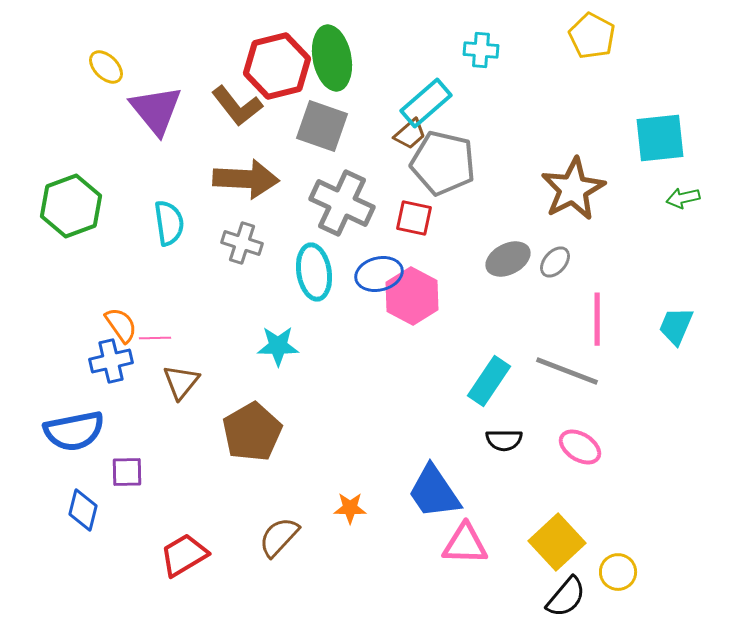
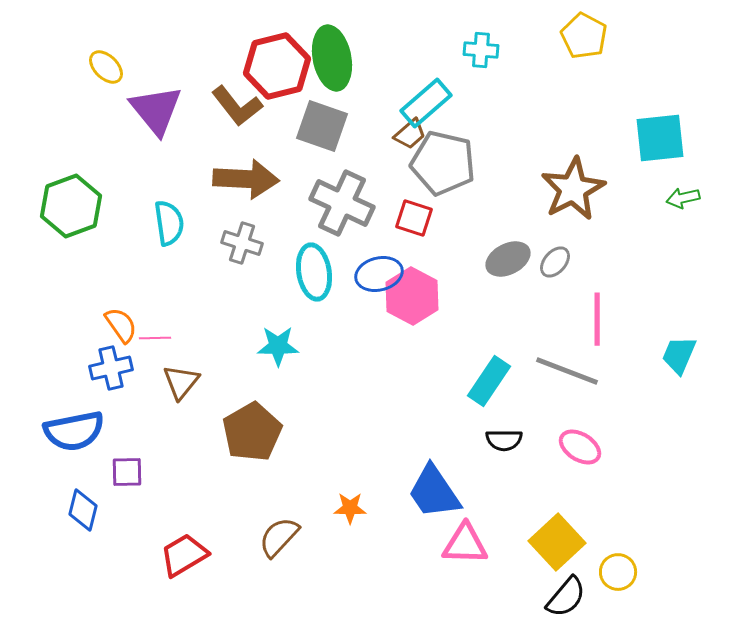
yellow pentagon at (592, 36): moved 8 px left
red square at (414, 218): rotated 6 degrees clockwise
cyan trapezoid at (676, 326): moved 3 px right, 29 px down
blue cross at (111, 361): moved 7 px down
